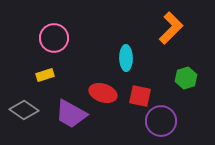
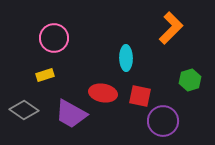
green hexagon: moved 4 px right, 2 px down
red ellipse: rotated 8 degrees counterclockwise
purple circle: moved 2 px right
